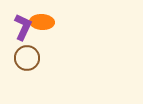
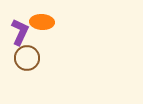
purple L-shape: moved 3 px left, 5 px down
